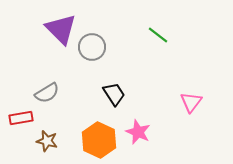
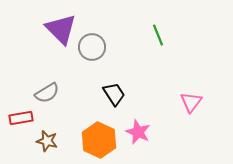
green line: rotated 30 degrees clockwise
